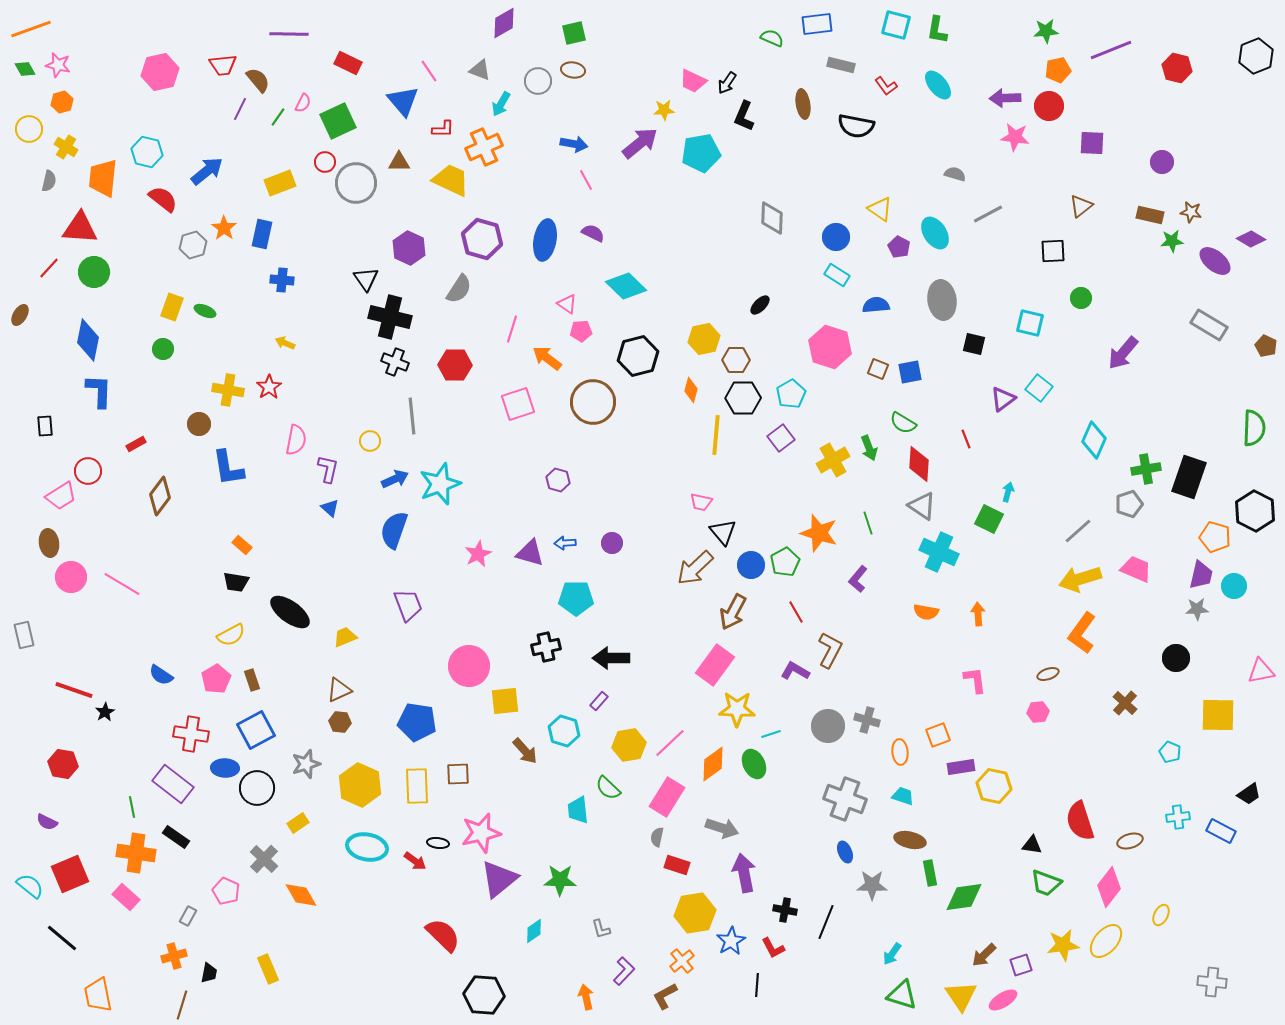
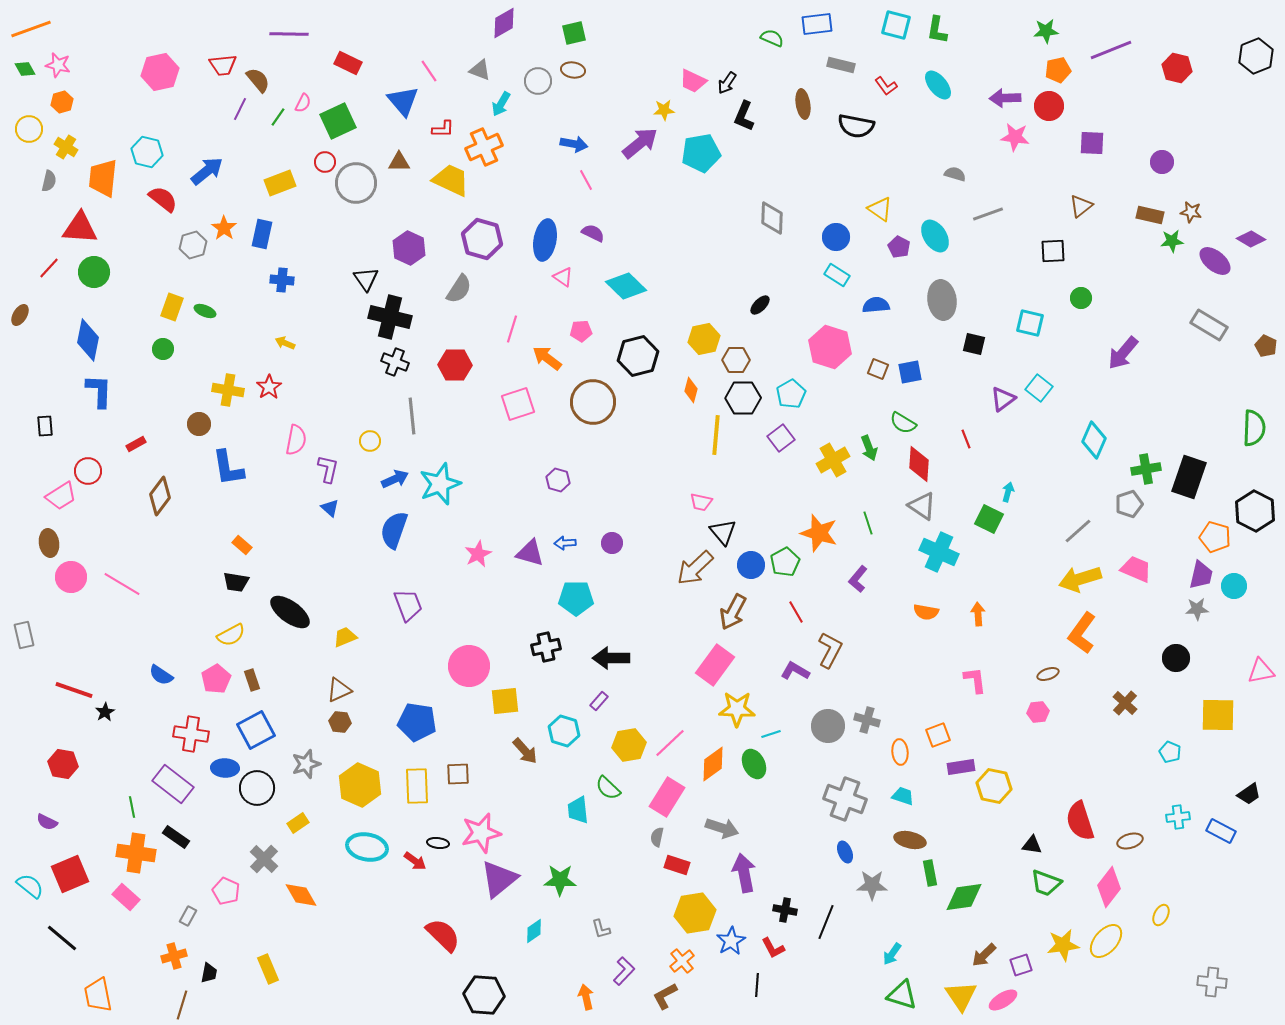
gray line at (988, 214): rotated 8 degrees clockwise
cyan ellipse at (935, 233): moved 3 px down
pink triangle at (567, 304): moved 4 px left, 27 px up
